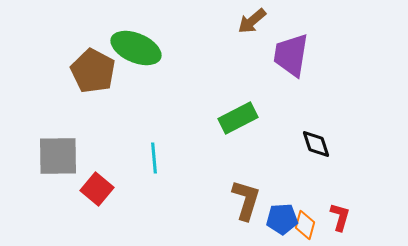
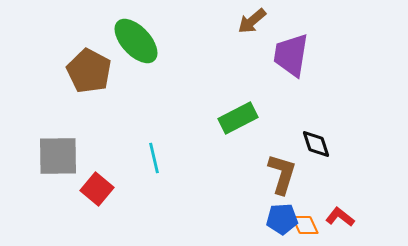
green ellipse: moved 7 px up; rotated 24 degrees clockwise
brown pentagon: moved 4 px left
cyan line: rotated 8 degrees counterclockwise
brown L-shape: moved 36 px right, 26 px up
red L-shape: rotated 68 degrees counterclockwise
orange diamond: rotated 40 degrees counterclockwise
